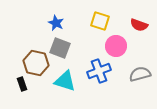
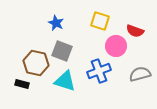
red semicircle: moved 4 px left, 6 px down
gray square: moved 2 px right, 3 px down
black rectangle: rotated 56 degrees counterclockwise
